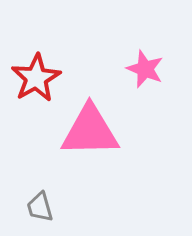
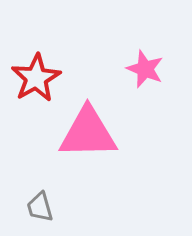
pink triangle: moved 2 px left, 2 px down
